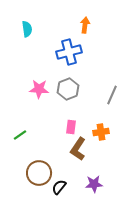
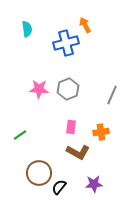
orange arrow: rotated 35 degrees counterclockwise
blue cross: moved 3 px left, 9 px up
brown L-shape: moved 3 px down; rotated 95 degrees counterclockwise
